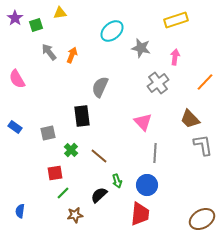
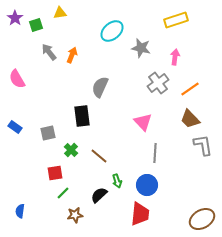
orange line: moved 15 px left, 7 px down; rotated 12 degrees clockwise
